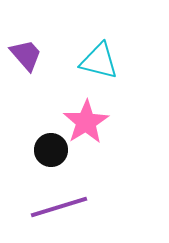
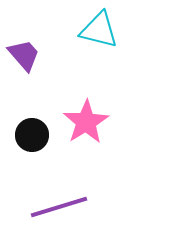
purple trapezoid: moved 2 px left
cyan triangle: moved 31 px up
black circle: moved 19 px left, 15 px up
